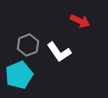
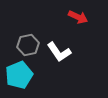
red arrow: moved 2 px left, 4 px up
gray hexagon: rotated 10 degrees clockwise
